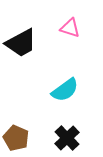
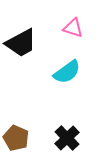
pink triangle: moved 3 px right
cyan semicircle: moved 2 px right, 18 px up
